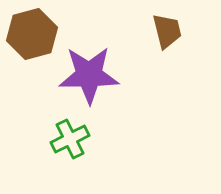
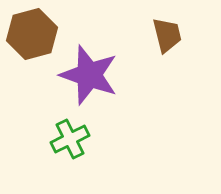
brown trapezoid: moved 4 px down
purple star: rotated 20 degrees clockwise
